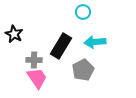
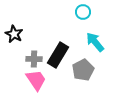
cyan arrow: rotated 55 degrees clockwise
black rectangle: moved 3 px left, 9 px down
gray cross: moved 1 px up
pink trapezoid: moved 1 px left, 2 px down
